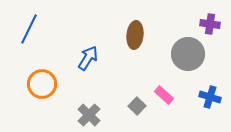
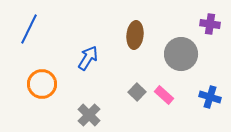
gray circle: moved 7 px left
gray square: moved 14 px up
